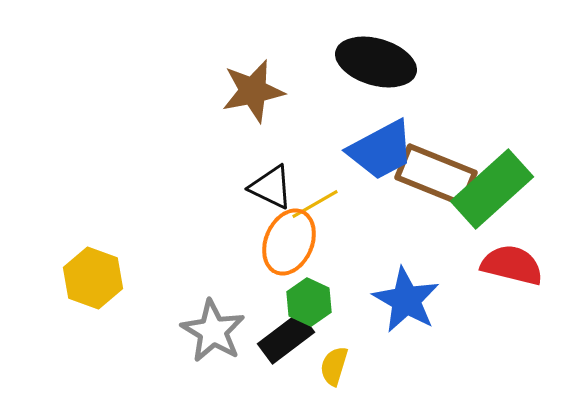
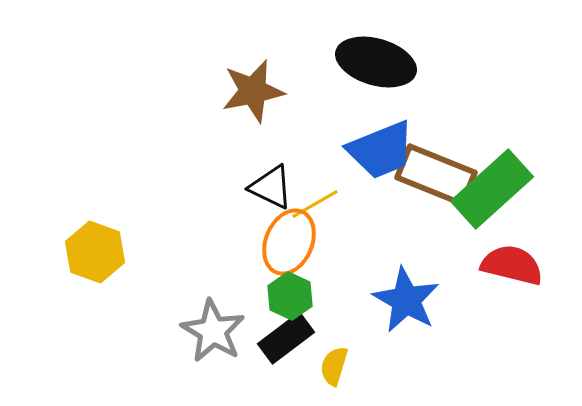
blue trapezoid: rotated 6 degrees clockwise
yellow hexagon: moved 2 px right, 26 px up
green hexagon: moved 19 px left, 6 px up
